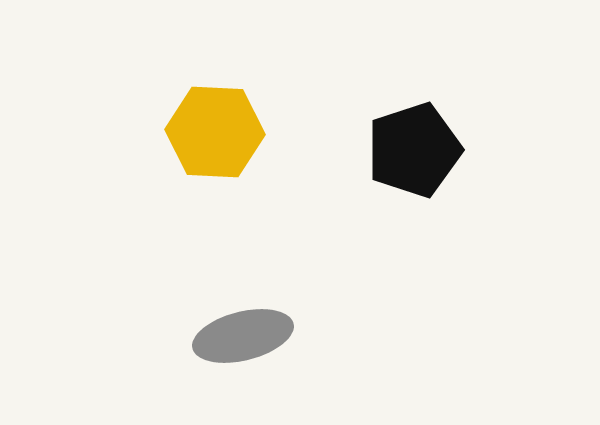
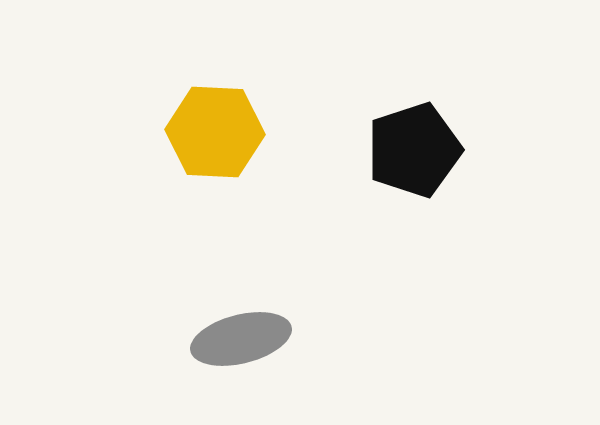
gray ellipse: moved 2 px left, 3 px down
